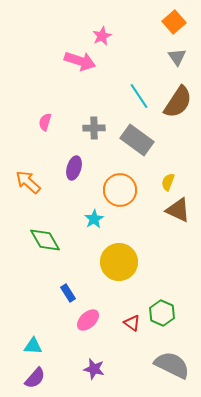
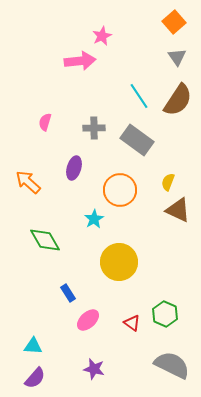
pink arrow: rotated 24 degrees counterclockwise
brown semicircle: moved 2 px up
green hexagon: moved 3 px right, 1 px down
